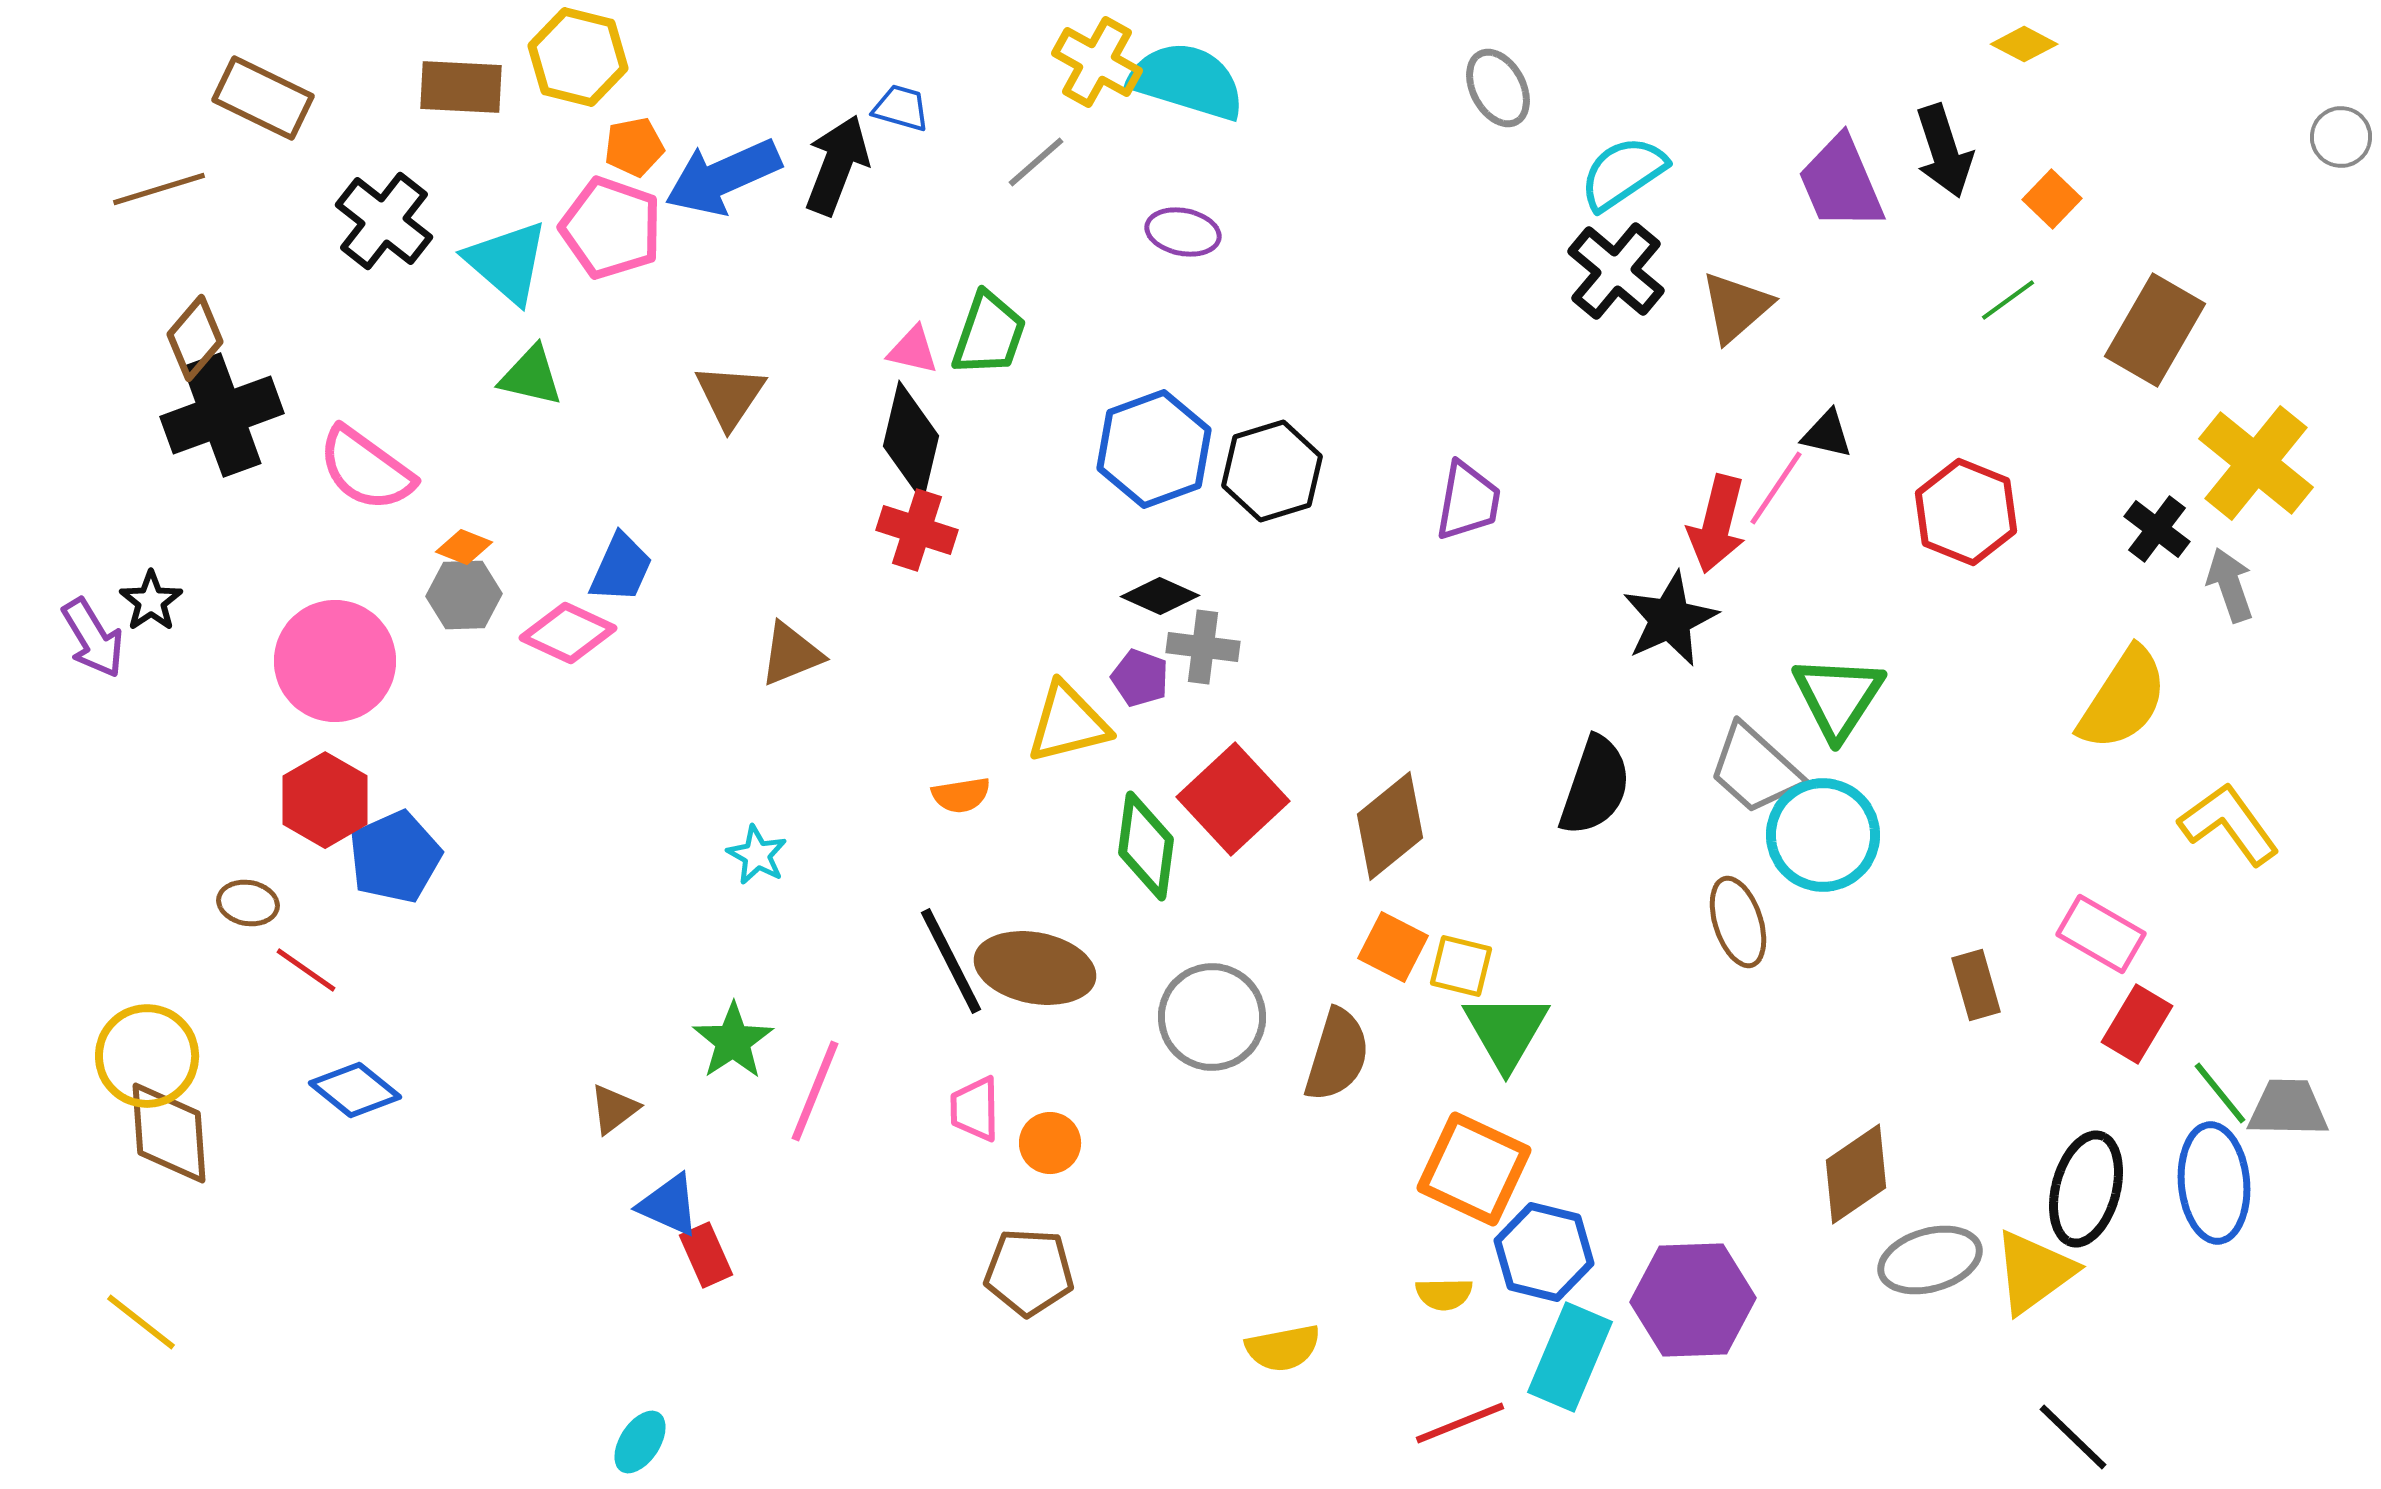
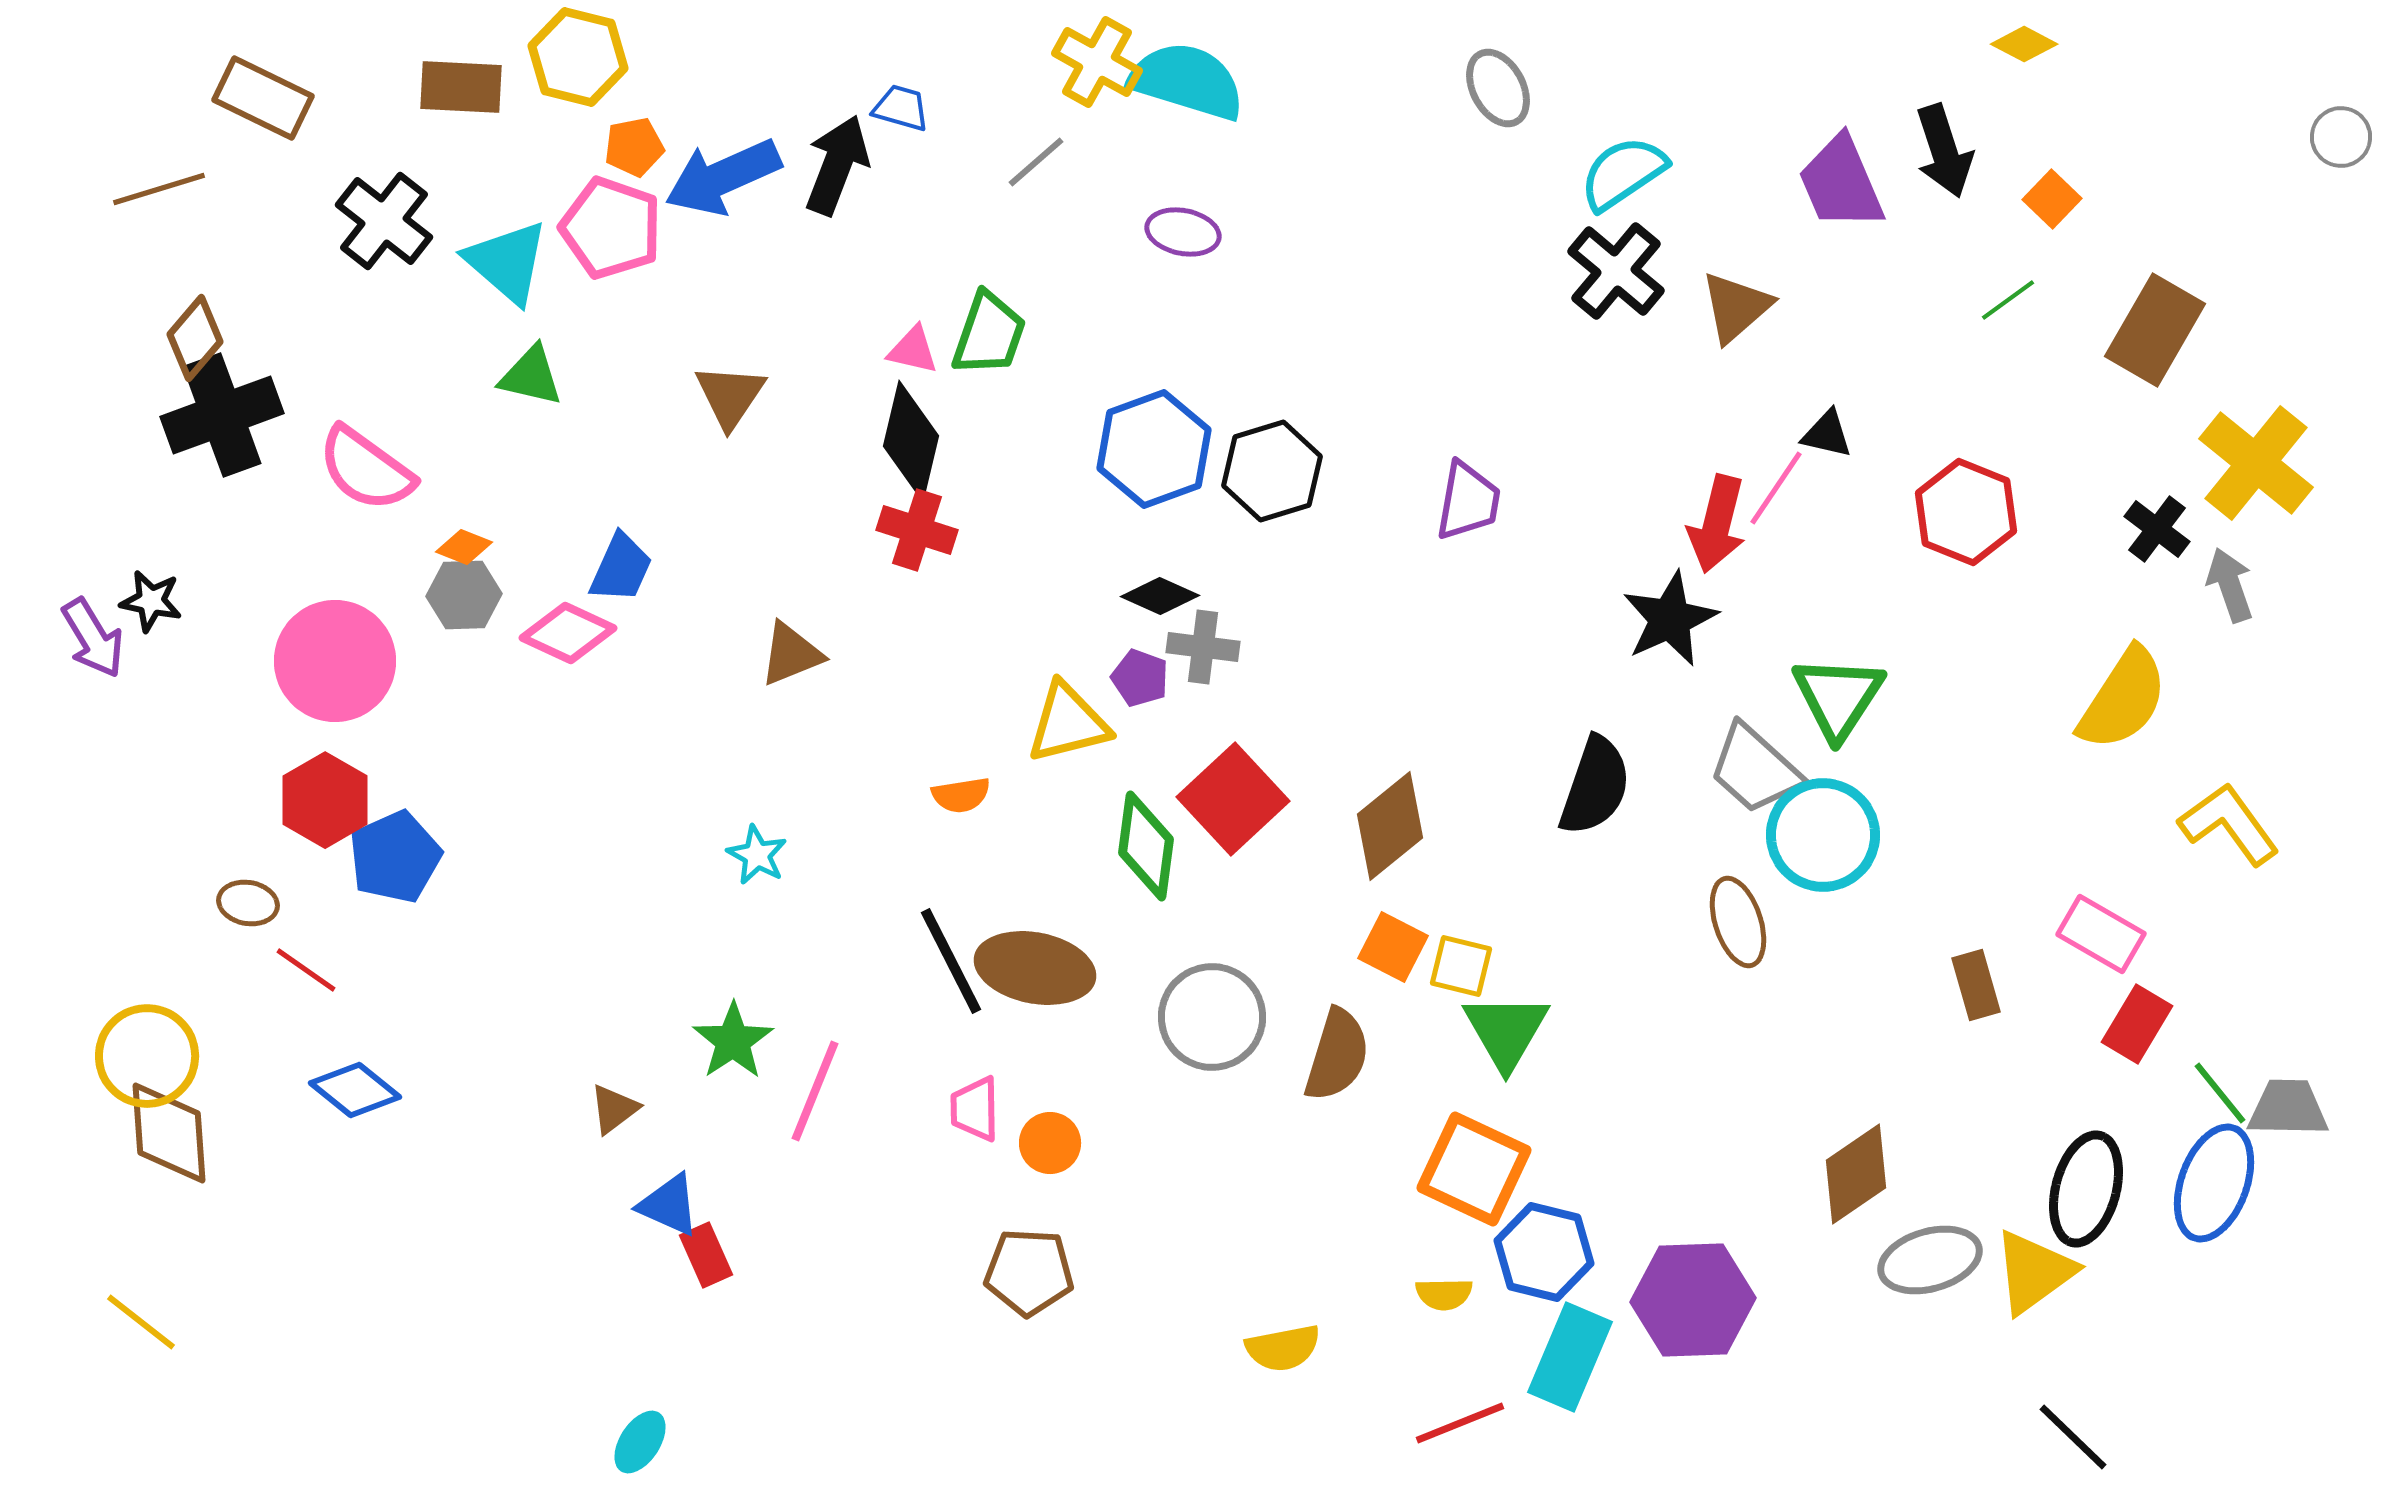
black star at (151, 601): rotated 26 degrees counterclockwise
blue ellipse at (2214, 1183): rotated 25 degrees clockwise
